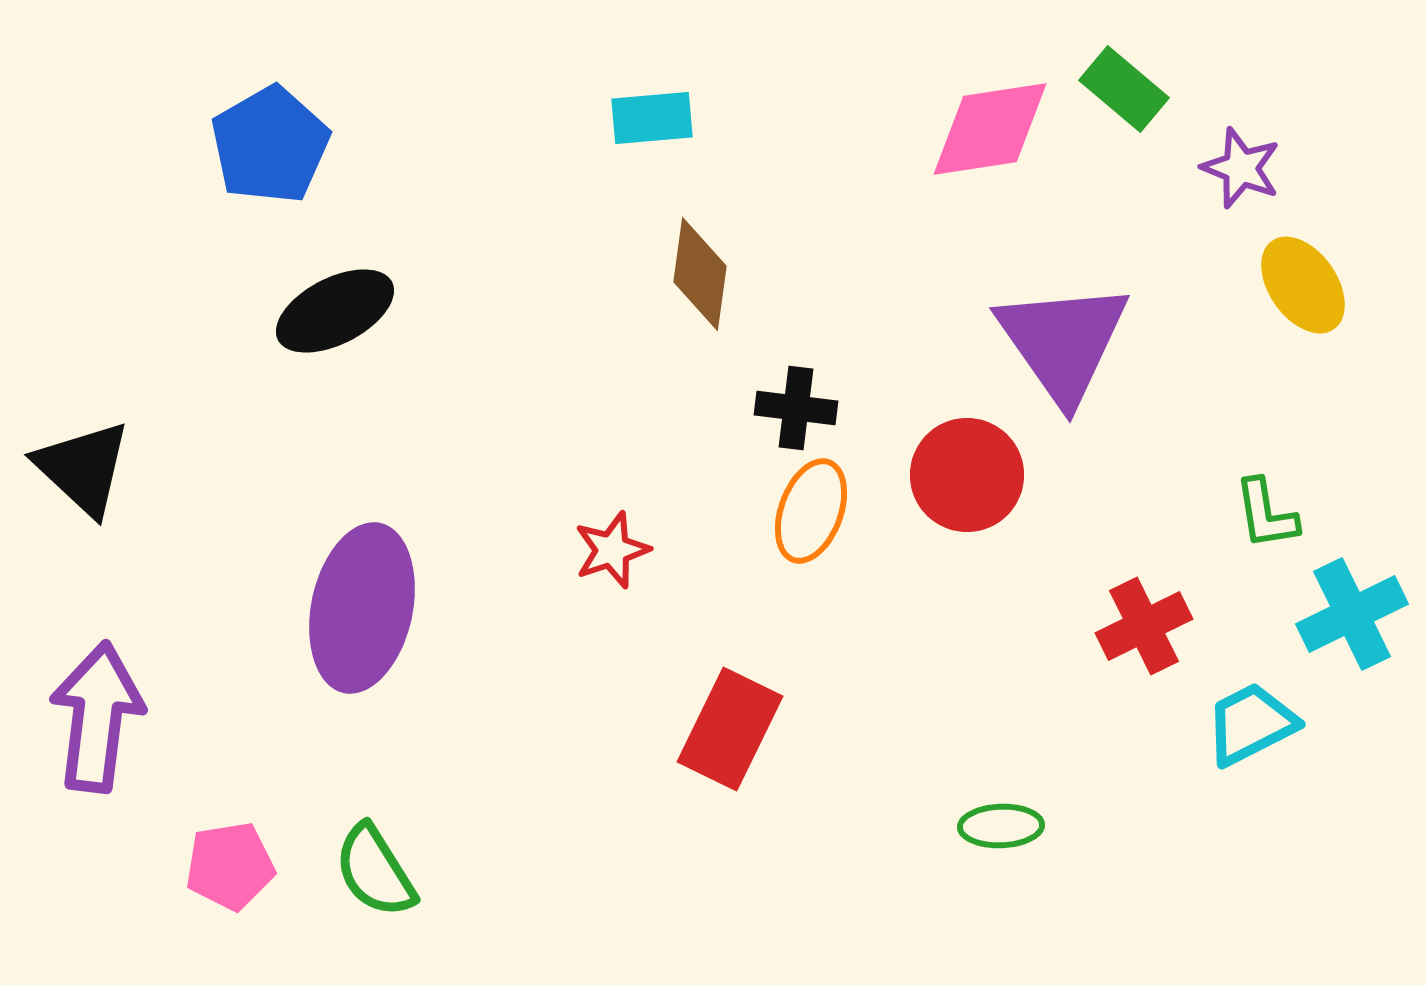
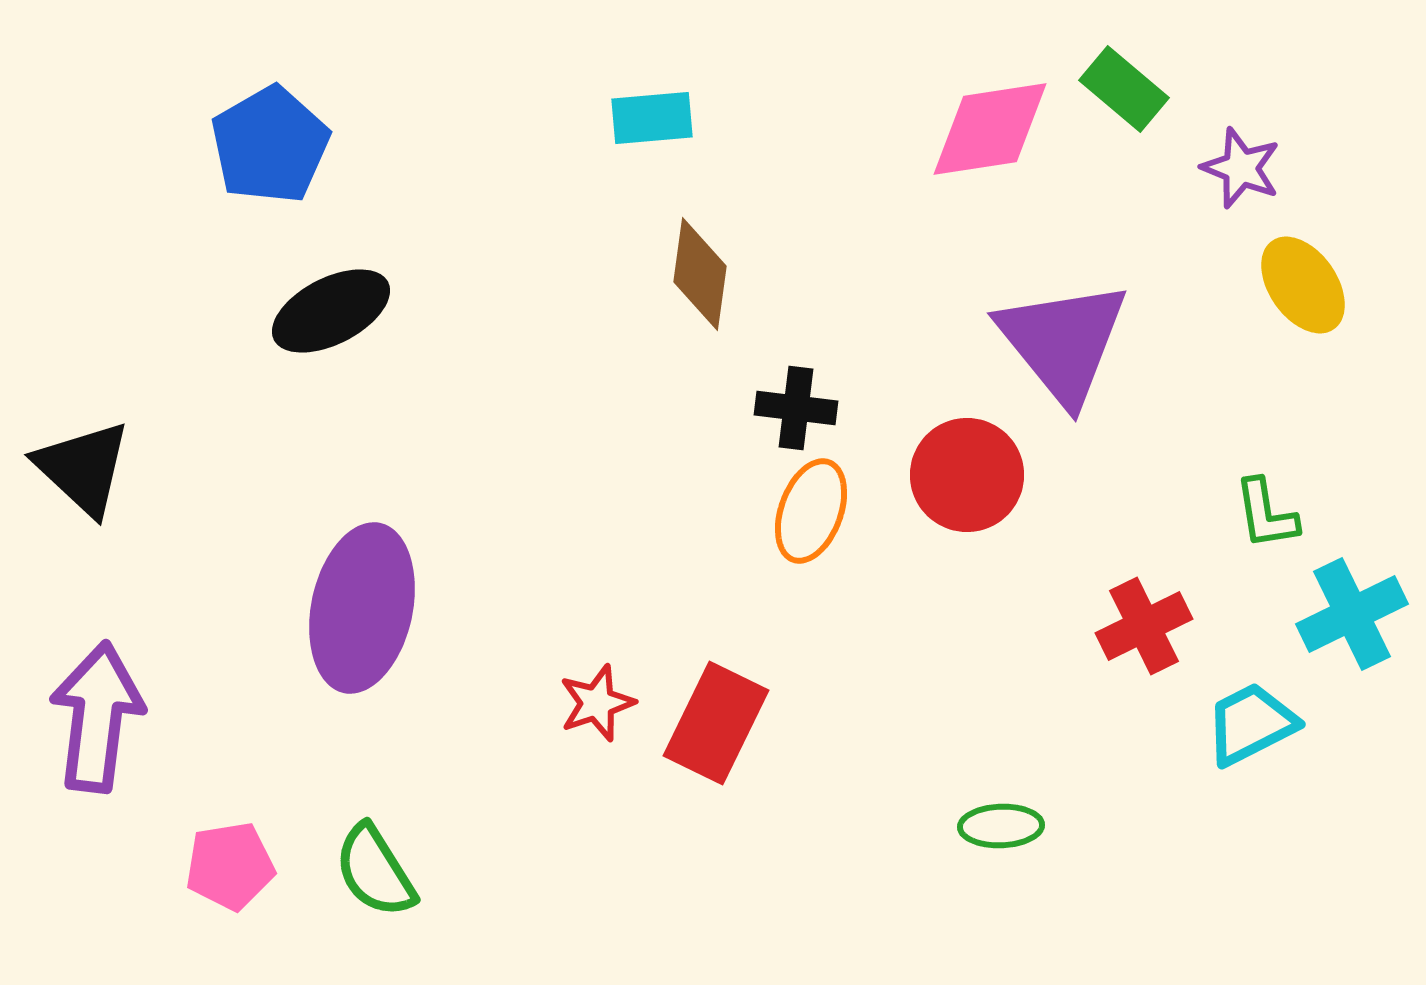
black ellipse: moved 4 px left
purple triangle: rotated 4 degrees counterclockwise
red star: moved 15 px left, 153 px down
red rectangle: moved 14 px left, 6 px up
